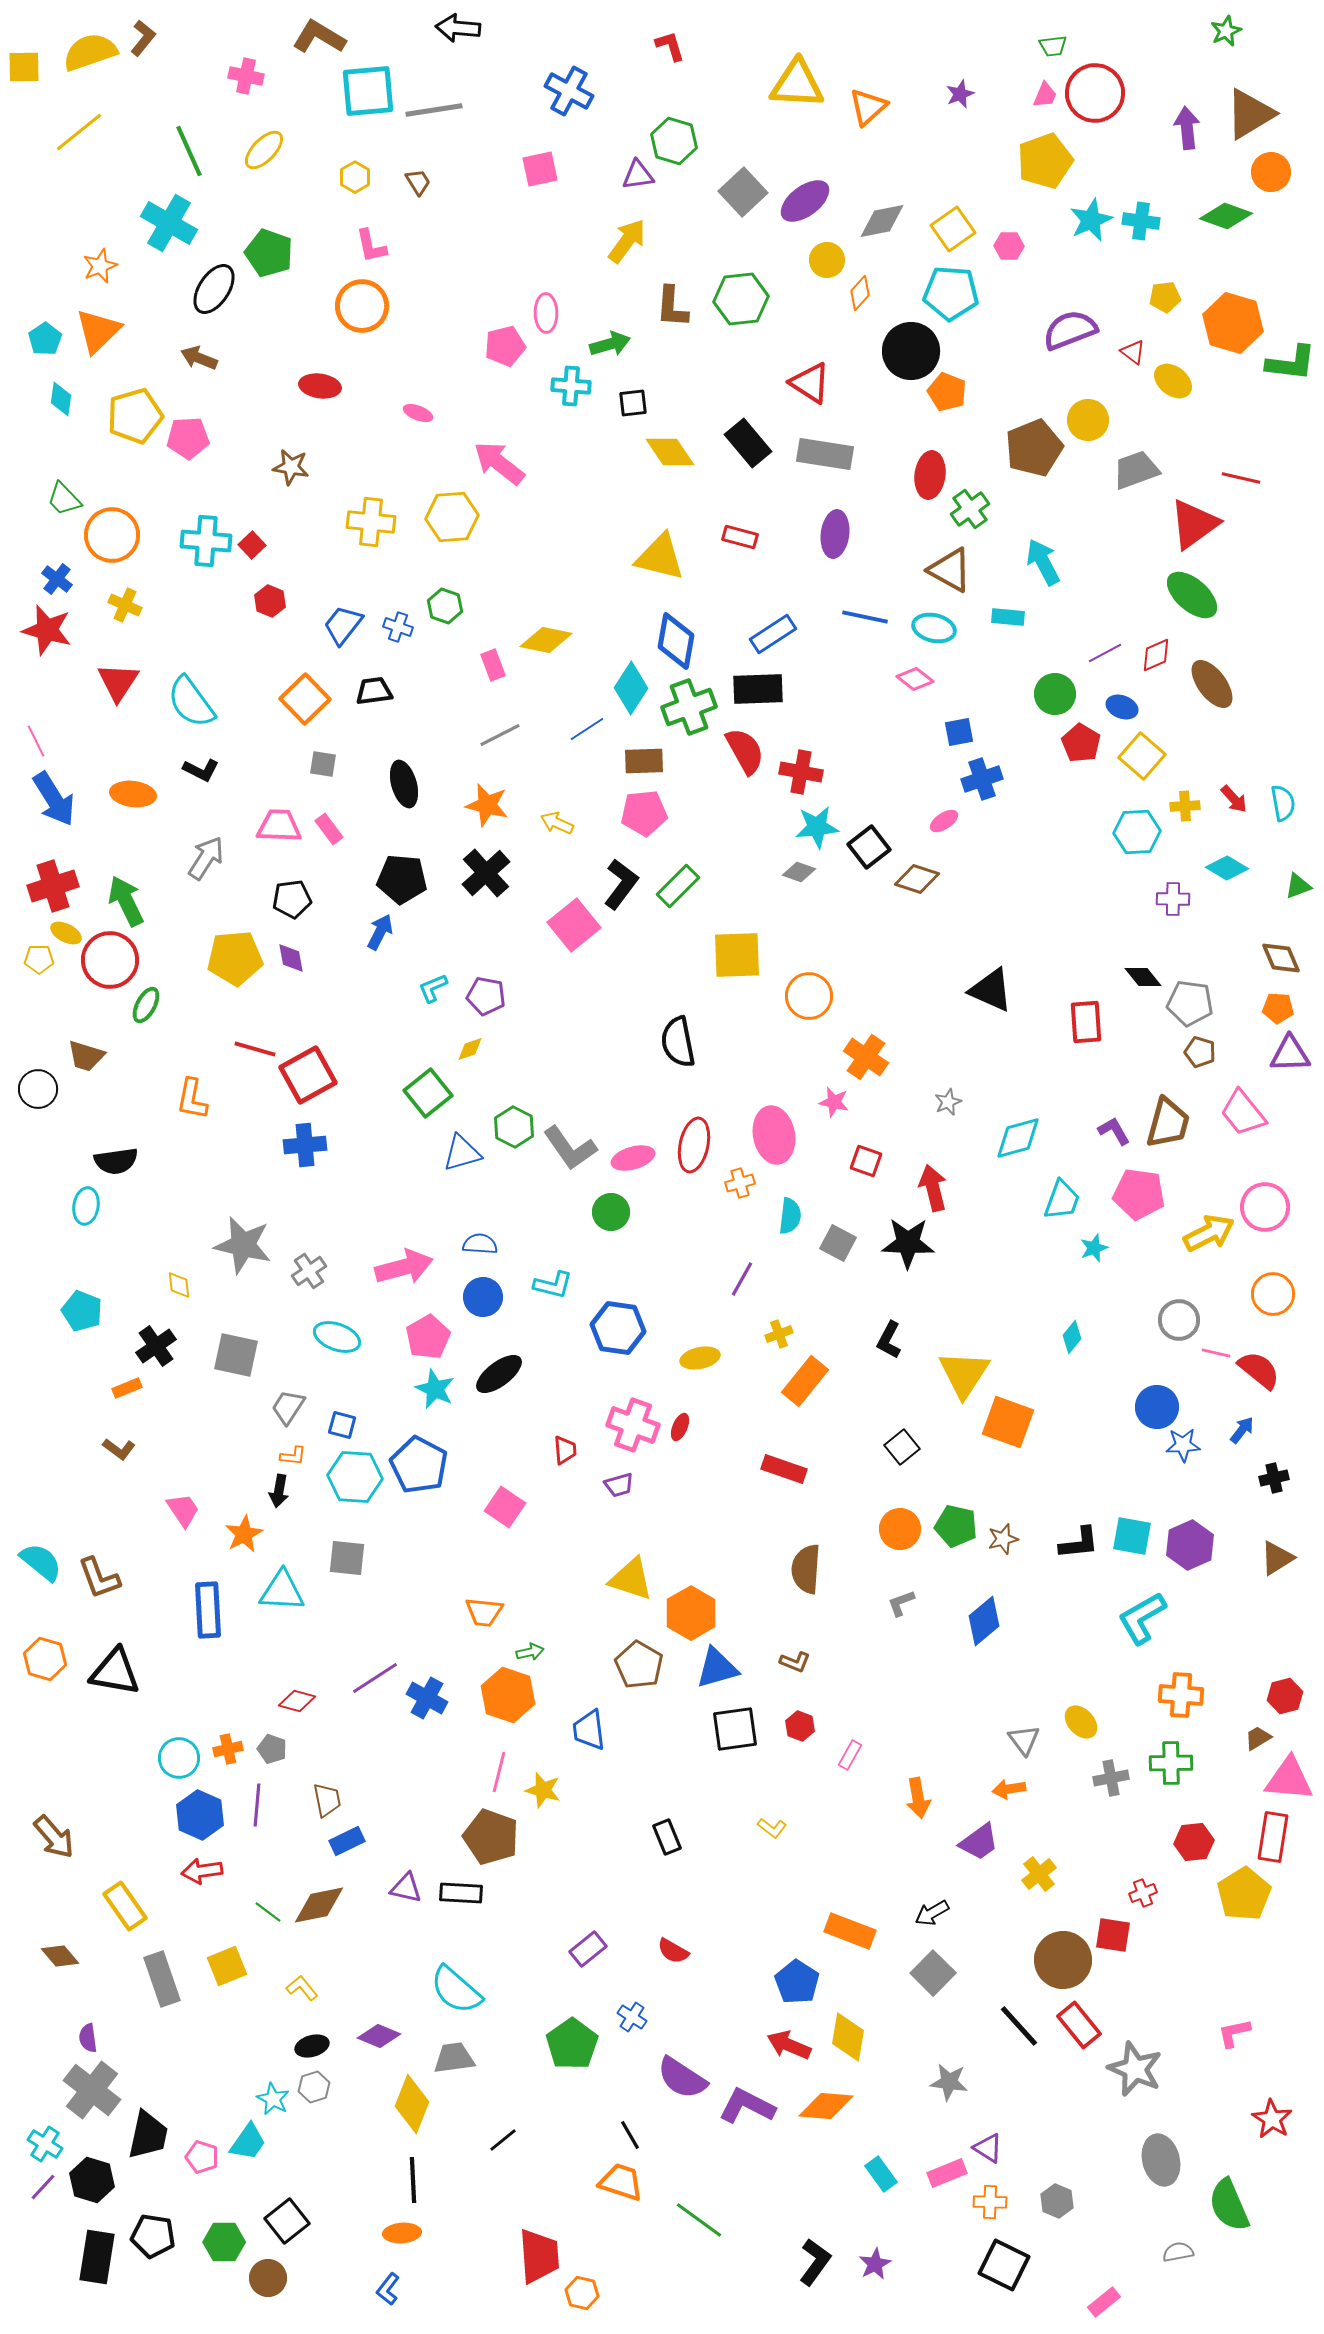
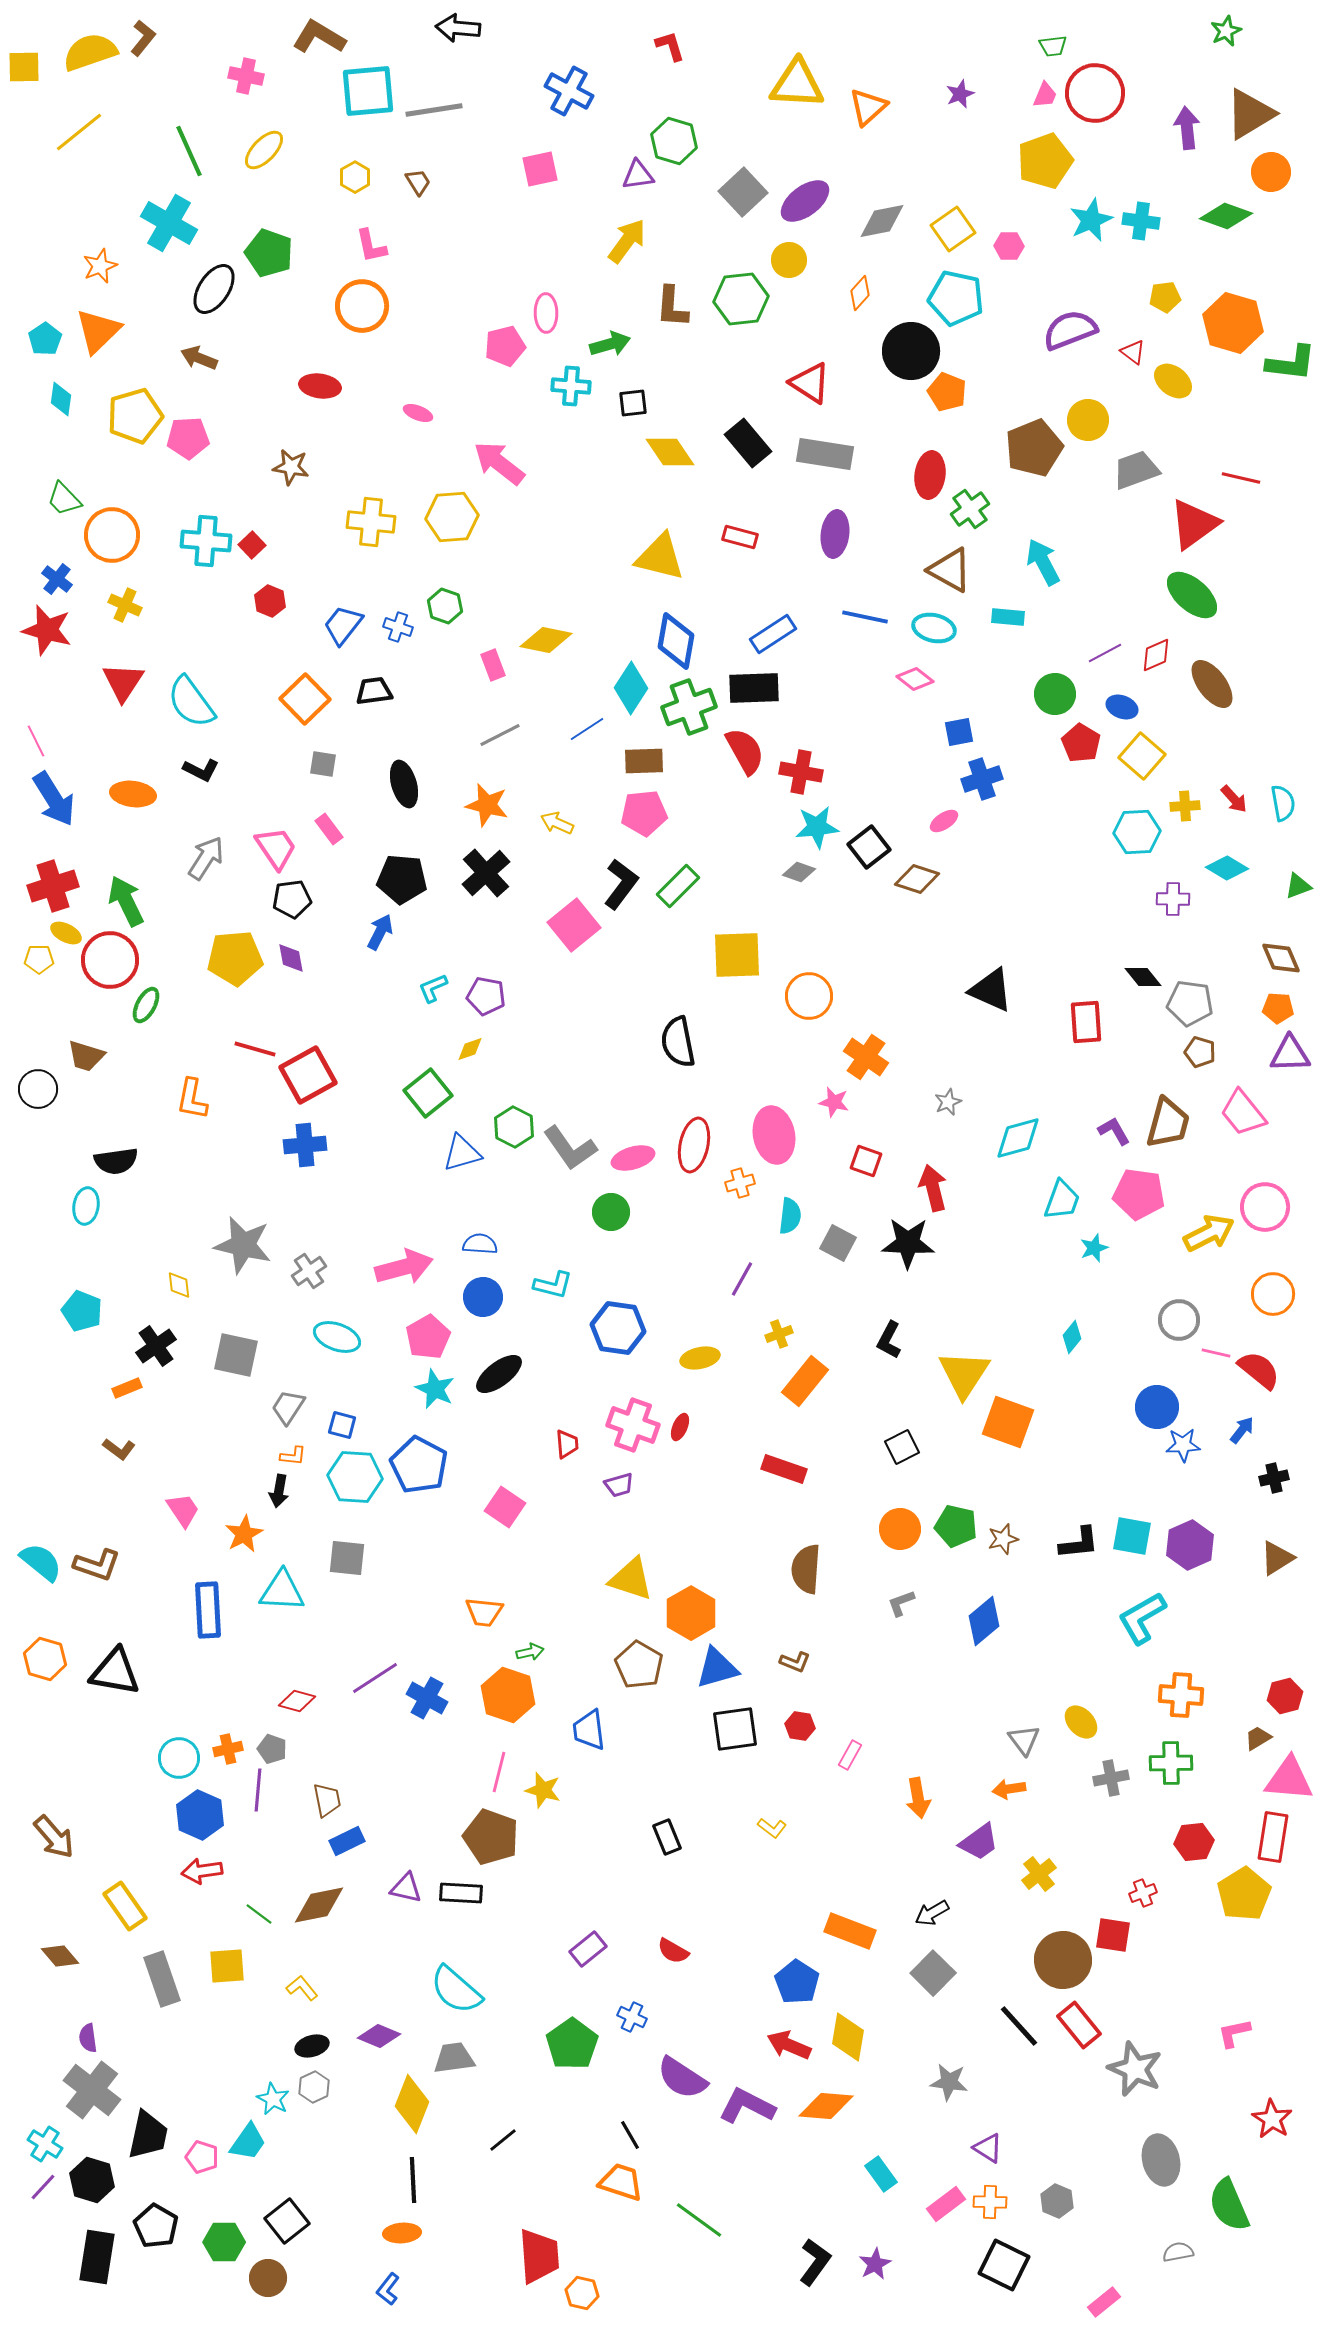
yellow circle at (827, 260): moved 38 px left
cyan pentagon at (951, 293): moved 5 px right, 5 px down; rotated 8 degrees clockwise
red triangle at (118, 682): moved 5 px right
black rectangle at (758, 689): moved 4 px left, 1 px up
pink trapezoid at (279, 826): moved 3 px left, 22 px down; rotated 54 degrees clockwise
black square at (902, 1447): rotated 12 degrees clockwise
red trapezoid at (565, 1450): moved 2 px right, 6 px up
brown L-shape at (99, 1578): moved 2 px left, 13 px up; rotated 51 degrees counterclockwise
red hexagon at (800, 1726): rotated 12 degrees counterclockwise
purple line at (257, 1805): moved 1 px right, 15 px up
green line at (268, 1912): moved 9 px left, 2 px down
yellow square at (227, 1966): rotated 18 degrees clockwise
blue cross at (632, 2017): rotated 8 degrees counterclockwise
gray hexagon at (314, 2087): rotated 8 degrees counterclockwise
pink rectangle at (947, 2173): moved 1 px left, 31 px down; rotated 15 degrees counterclockwise
black pentagon at (153, 2236): moved 3 px right, 10 px up; rotated 21 degrees clockwise
